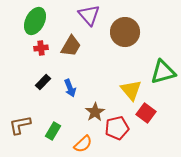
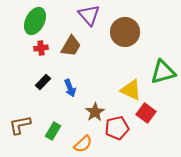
yellow triangle: rotated 25 degrees counterclockwise
